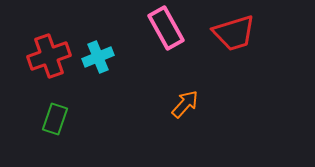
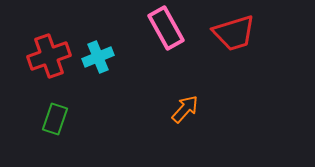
orange arrow: moved 5 px down
